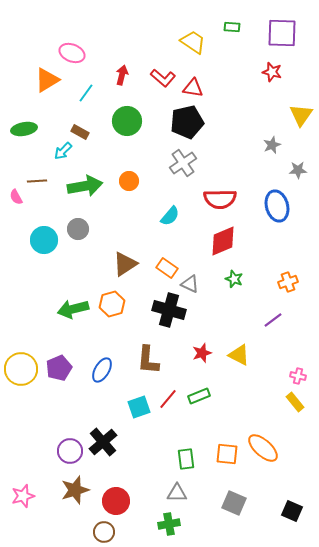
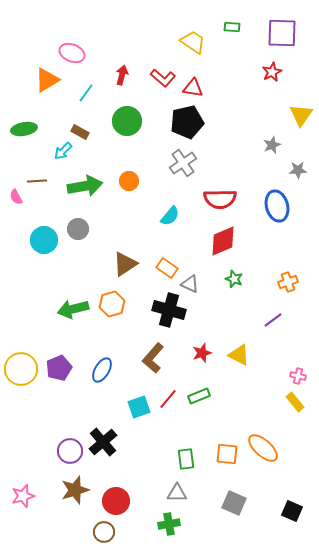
red star at (272, 72): rotated 30 degrees clockwise
brown L-shape at (148, 360): moved 5 px right, 2 px up; rotated 36 degrees clockwise
